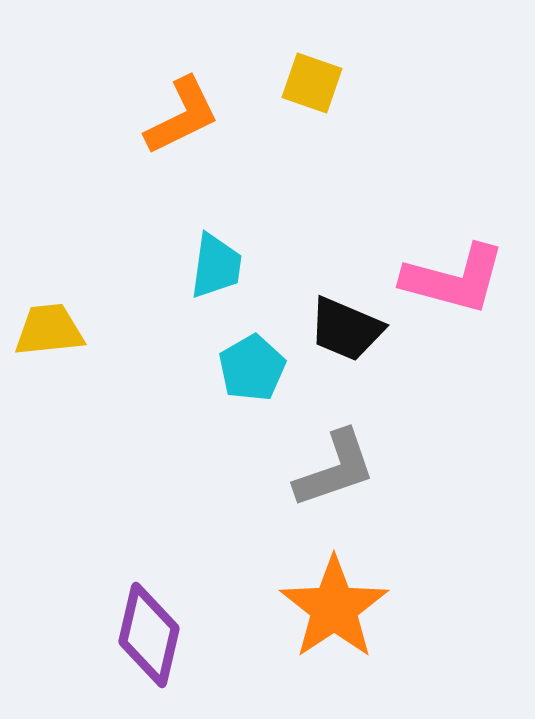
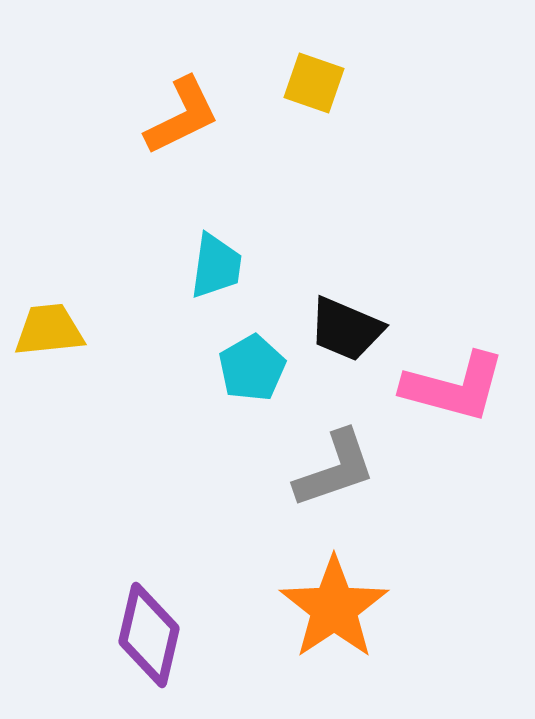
yellow square: moved 2 px right
pink L-shape: moved 108 px down
